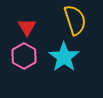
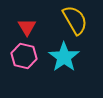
yellow semicircle: rotated 12 degrees counterclockwise
pink hexagon: rotated 15 degrees counterclockwise
